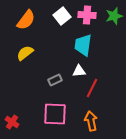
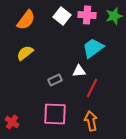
white square: rotated 12 degrees counterclockwise
cyan trapezoid: moved 10 px right, 3 px down; rotated 45 degrees clockwise
